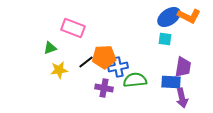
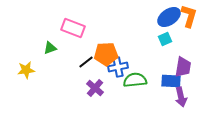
orange L-shape: rotated 100 degrees counterclockwise
cyan square: rotated 32 degrees counterclockwise
orange pentagon: moved 2 px right, 3 px up
yellow star: moved 33 px left
blue rectangle: moved 1 px up
purple cross: moved 9 px left; rotated 30 degrees clockwise
purple arrow: moved 1 px left, 1 px up
